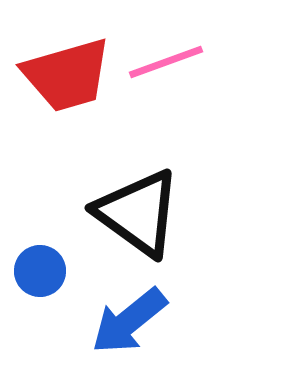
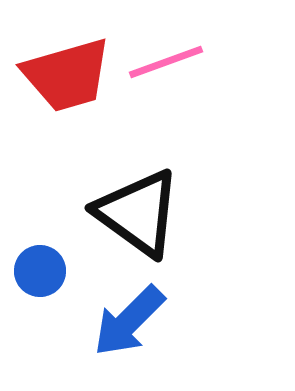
blue arrow: rotated 6 degrees counterclockwise
